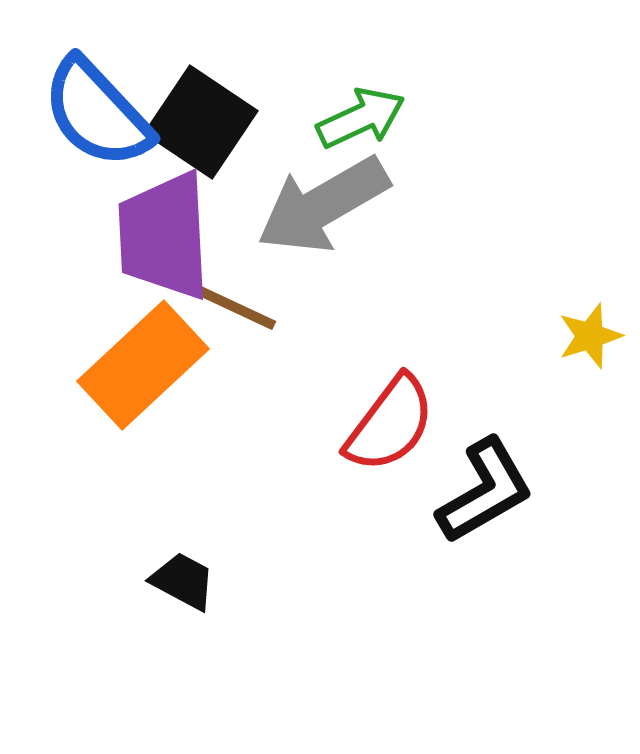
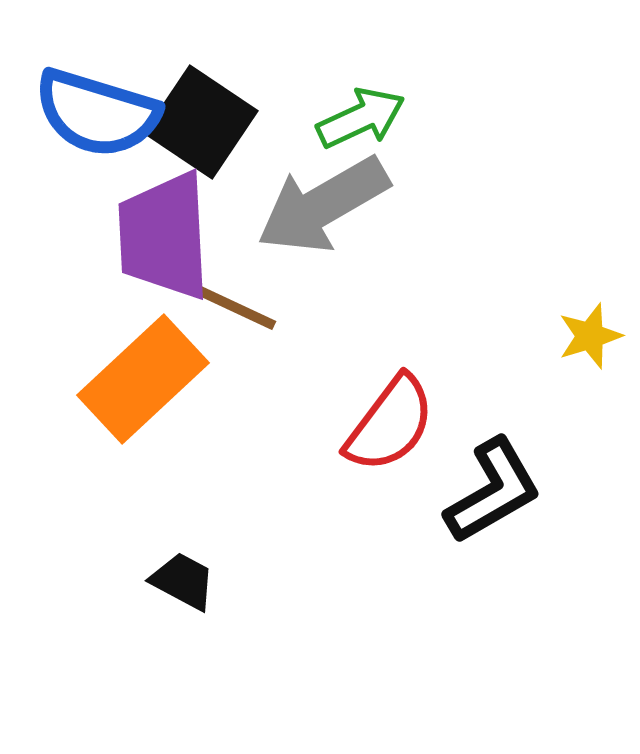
blue semicircle: rotated 30 degrees counterclockwise
orange rectangle: moved 14 px down
black L-shape: moved 8 px right
